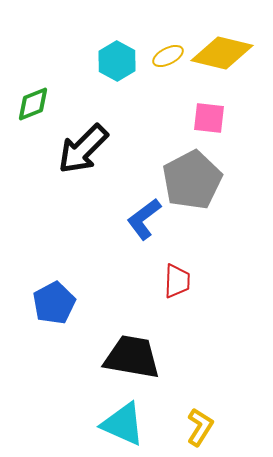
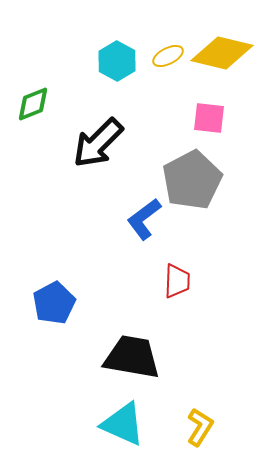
black arrow: moved 15 px right, 6 px up
